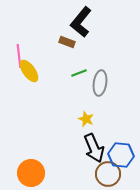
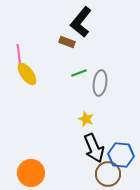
yellow ellipse: moved 2 px left, 3 px down
